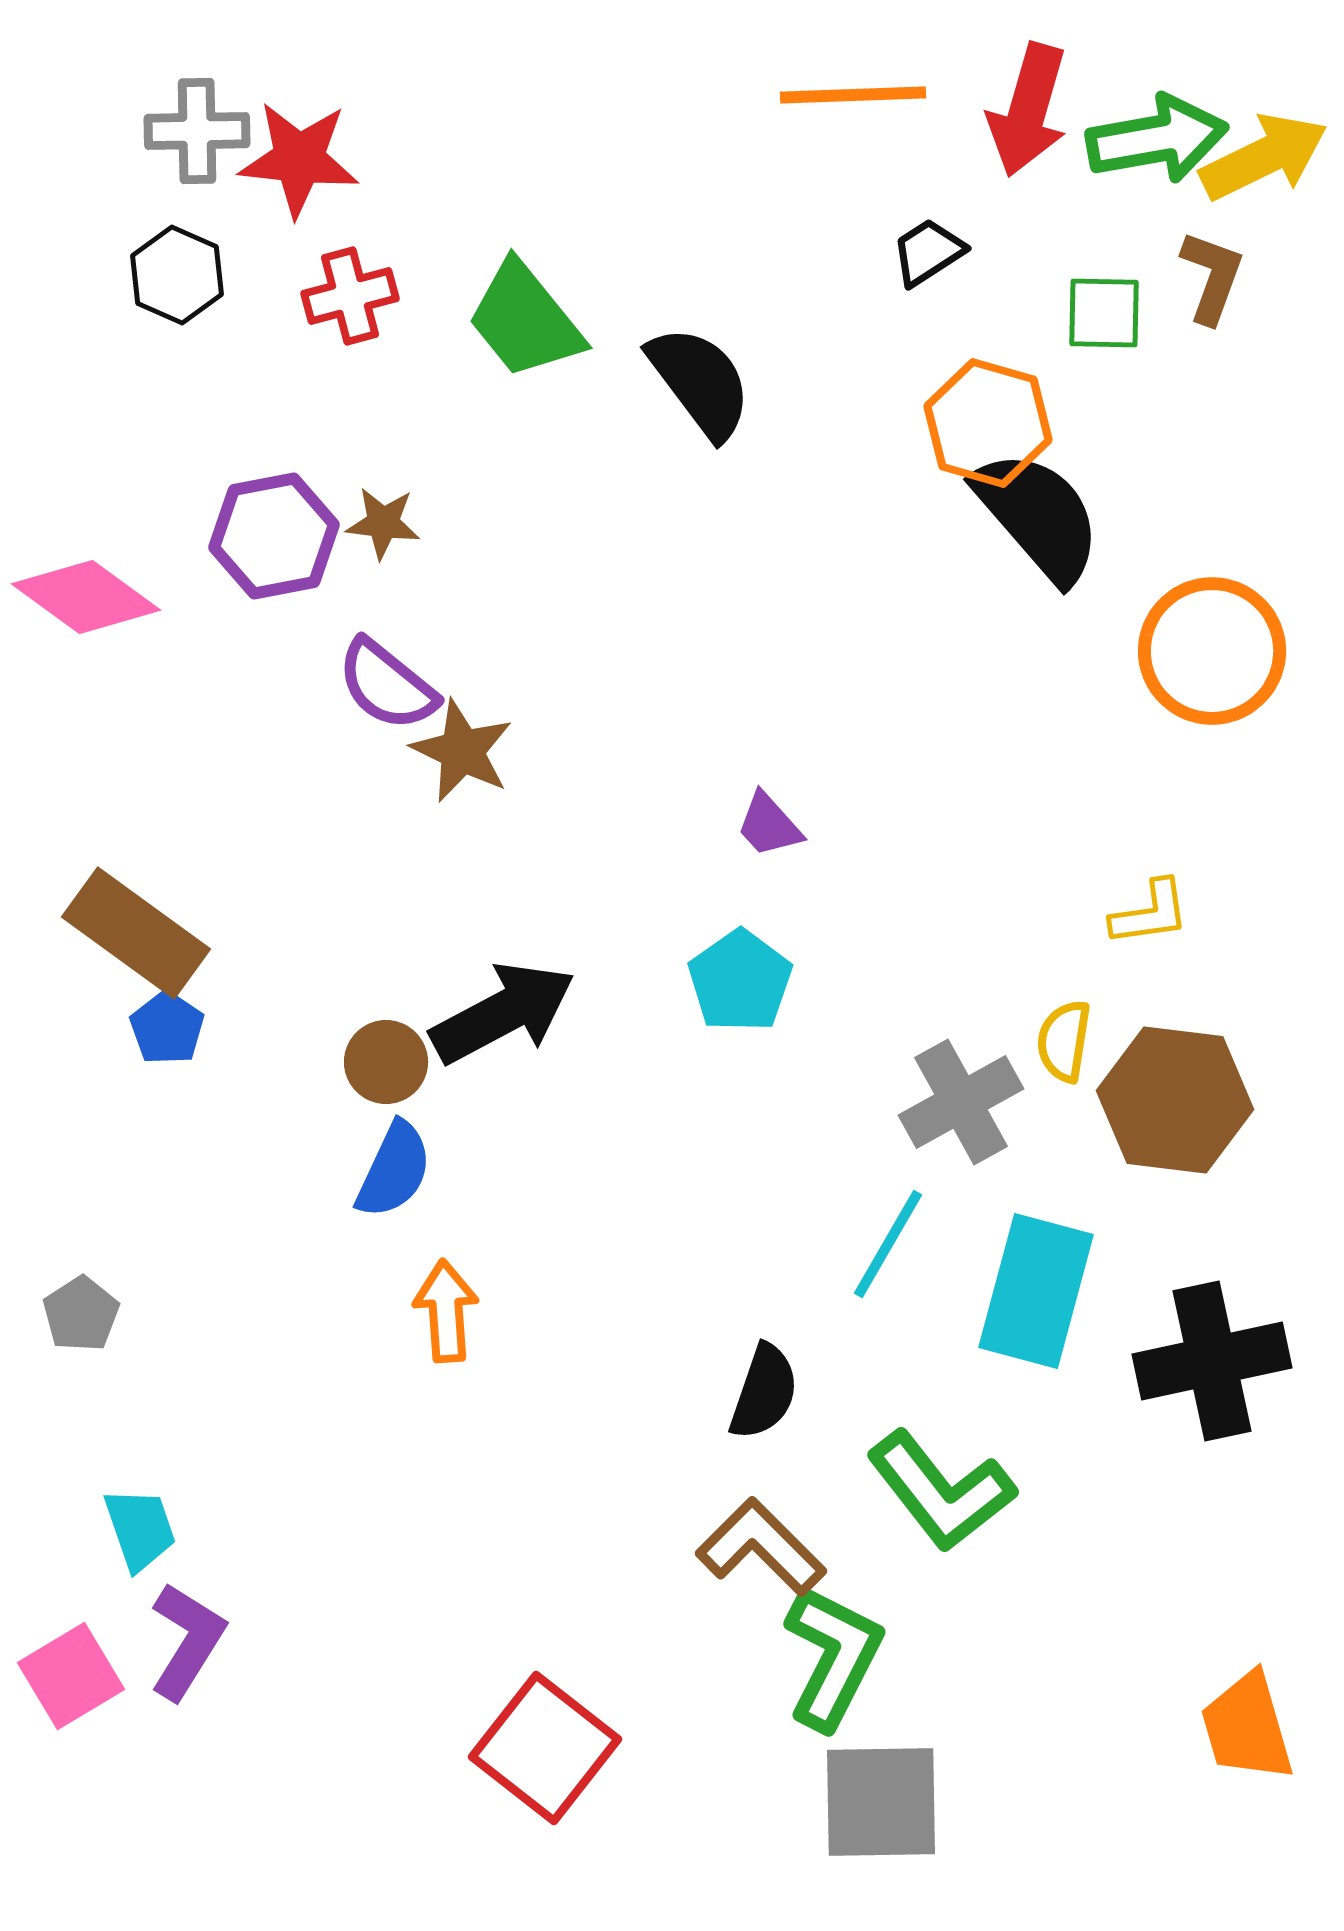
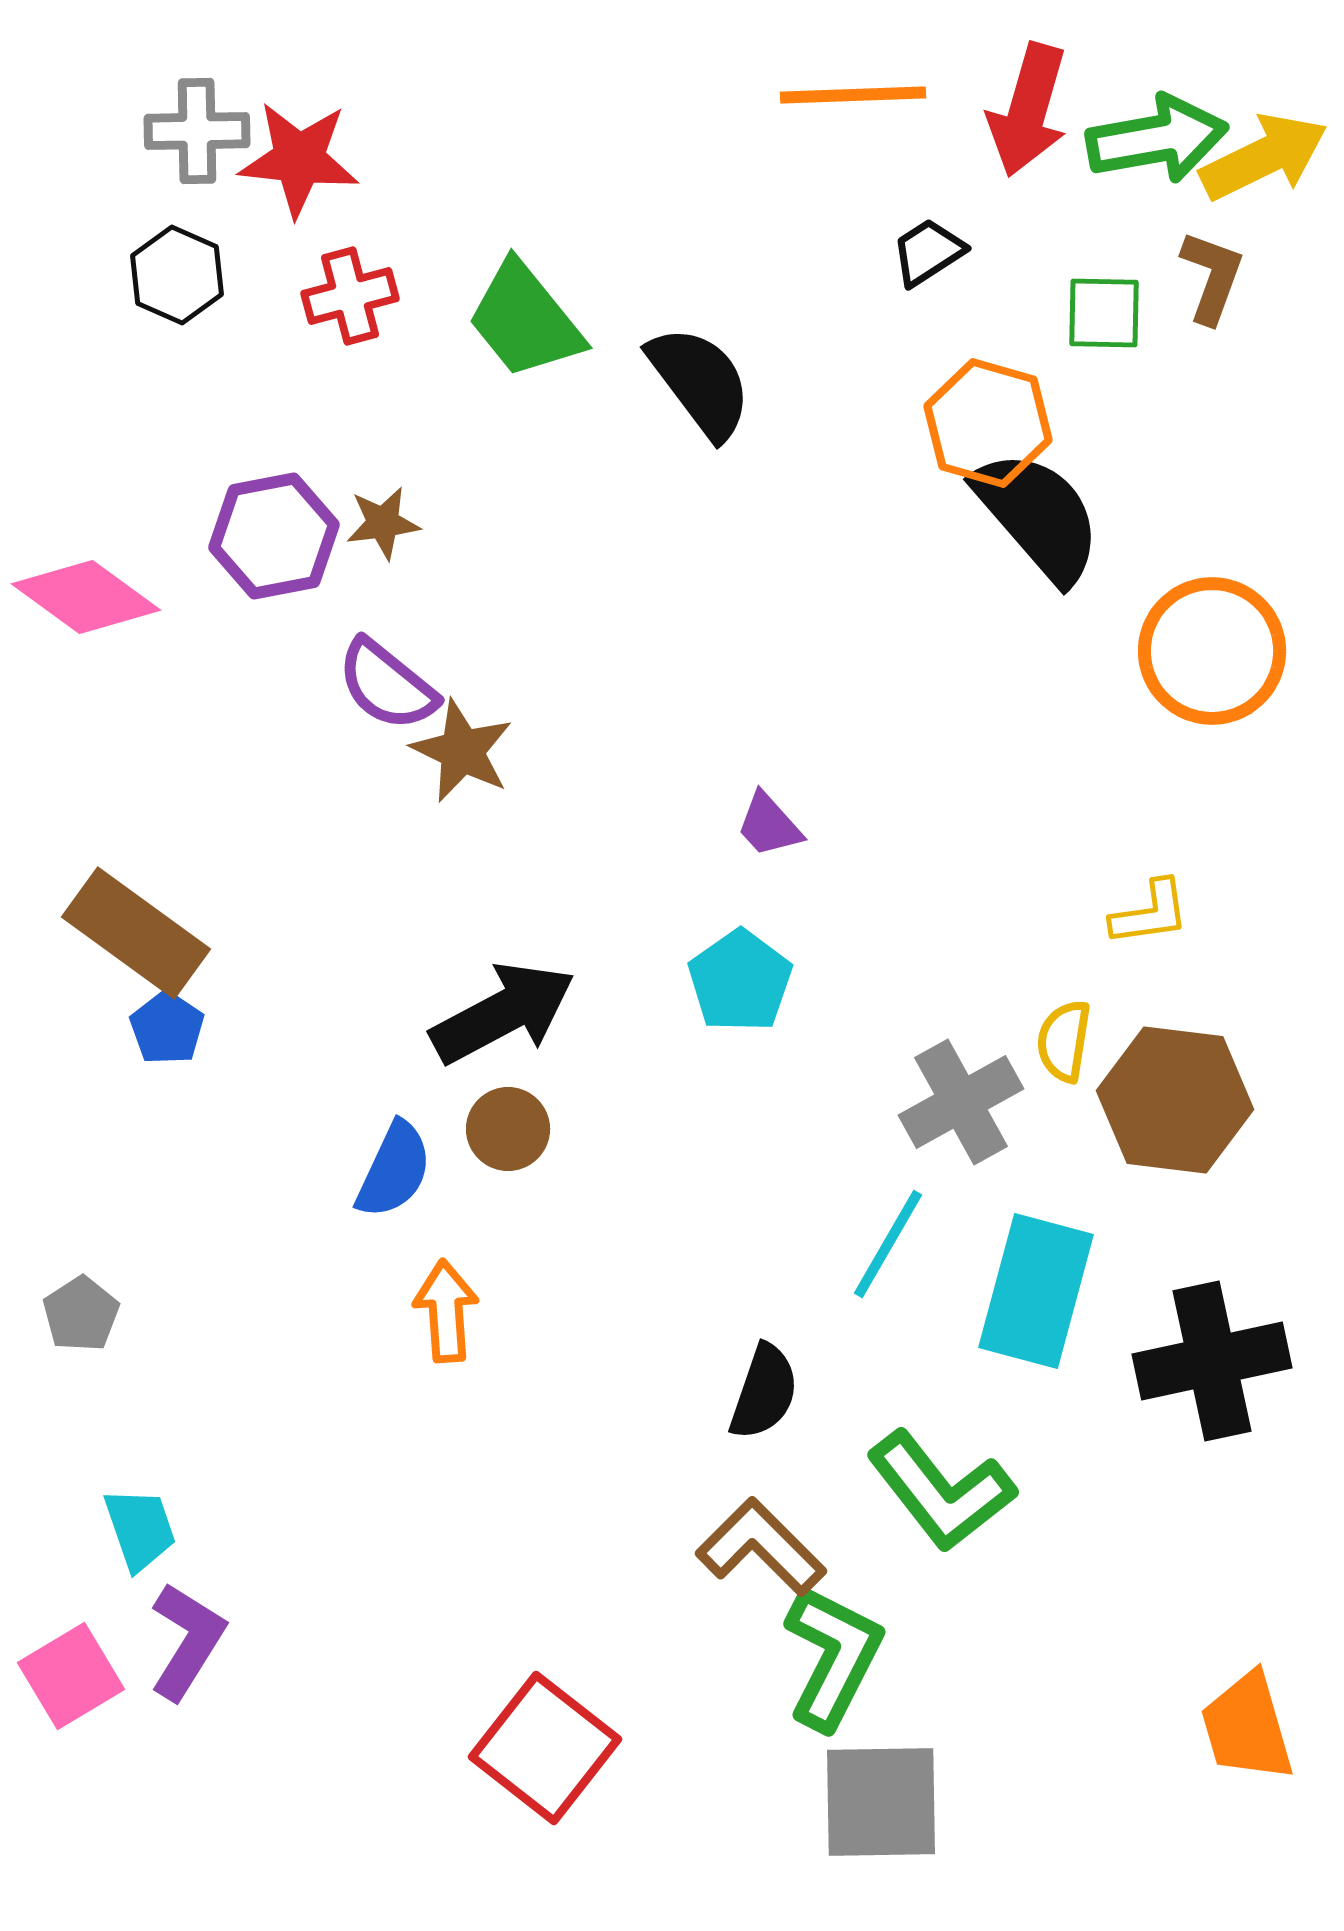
brown star at (383, 523): rotated 14 degrees counterclockwise
brown circle at (386, 1062): moved 122 px right, 67 px down
